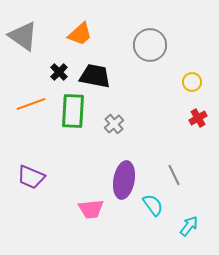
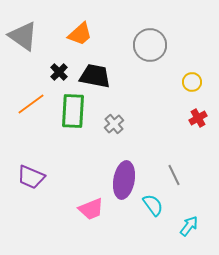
orange line: rotated 16 degrees counterclockwise
pink trapezoid: rotated 16 degrees counterclockwise
